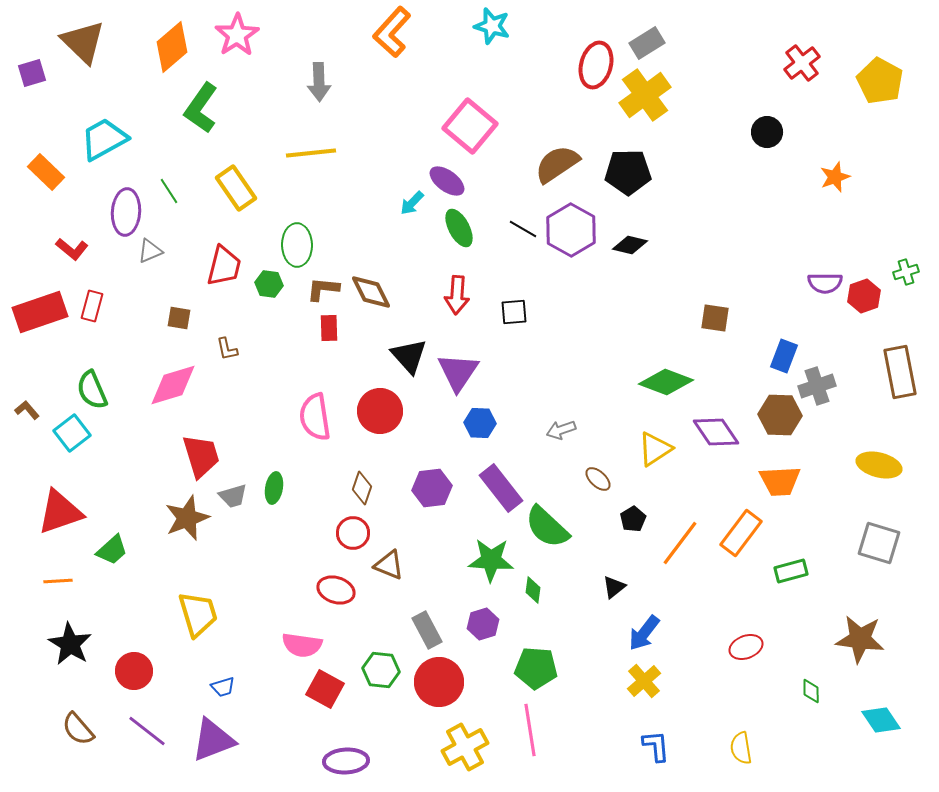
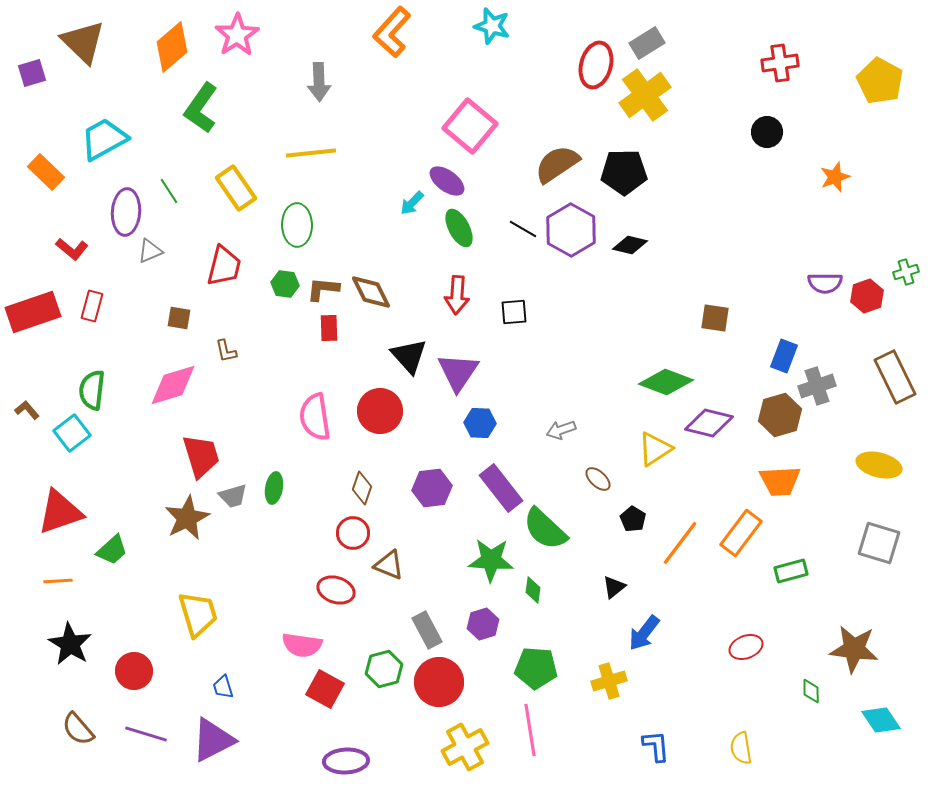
red cross at (802, 63): moved 22 px left; rotated 30 degrees clockwise
black pentagon at (628, 172): moved 4 px left
green ellipse at (297, 245): moved 20 px up
green hexagon at (269, 284): moved 16 px right
red hexagon at (864, 296): moved 3 px right
red rectangle at (40, 312): moved 7 px left
brown L-shape at (227, 349): moved 1 px left, 2 px down
brown rectangle at (900, 372): moved 5 px left, 5 px down; rotated 15 degrees counterclockwise
green semicircle at (92, 390): rotated 30 degrees clockwise
brown hexagon at (780, 415): rotated 18 degrees counterclockwise
purple diamond at (716, 432): moved 7 px left, 9 px up; rotated 42 degrees counterclockwise
brown star at (187, 518): rotated 6 degrees counterclockwise
black pentagon at (633, 519): rotated 10 degrees counterclockwise
green semicircle at (547, 527): moved 2 px left, 2 px down
brown star at (860, 639): moved 6 px left, 10 px down
green hexagon at (381, 670): moved 3 px right, 1 px up; rotated 21 degrees counterclockwise
yellow cross at (644, 681): moved 35 px left; rotated 24 degrees clockwise
blue trapezoid at (223, 687): rotated 90 degrees clockwise
purple line at (147, 731): moved 1 px left, 3 px down; rotated 21 degrees counterclockwise
purple triangle at (213, 740): rotated 6 degrees counterclockwise
